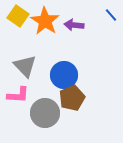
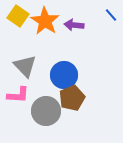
gray circle: moved 1 px right, 2 px up
